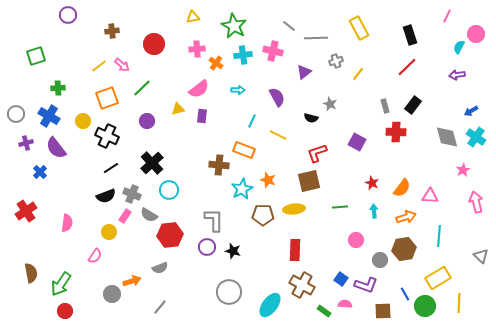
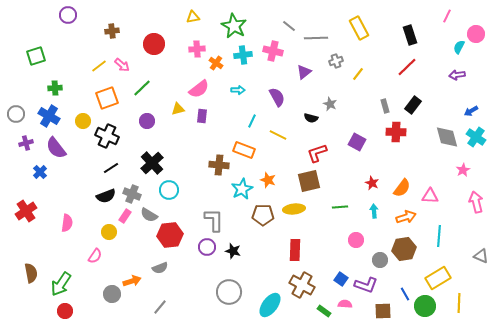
green cross at (58, 88): moved 3 px left
gray triangle at (481, 256): rotated 21 degrees counterclockwise
